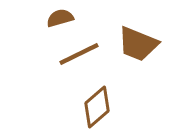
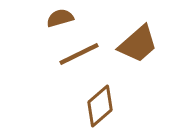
brown trapezoid: rotated 63 degrees counterclockwise
brown diamond: moved 3 px right, 1 px up
